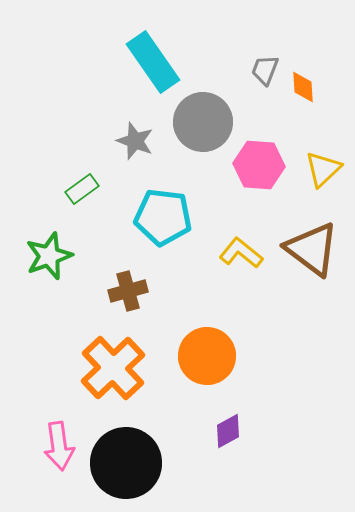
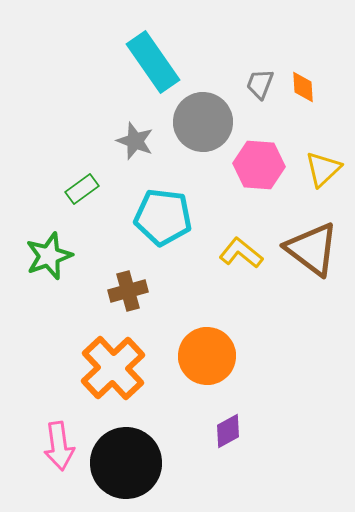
gray trapezoid: moved 5 px left, 14 px down
